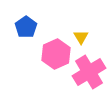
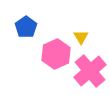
pink cross: moved 1 px right, 1 px up; rotated 8 degrees counterclockwise
